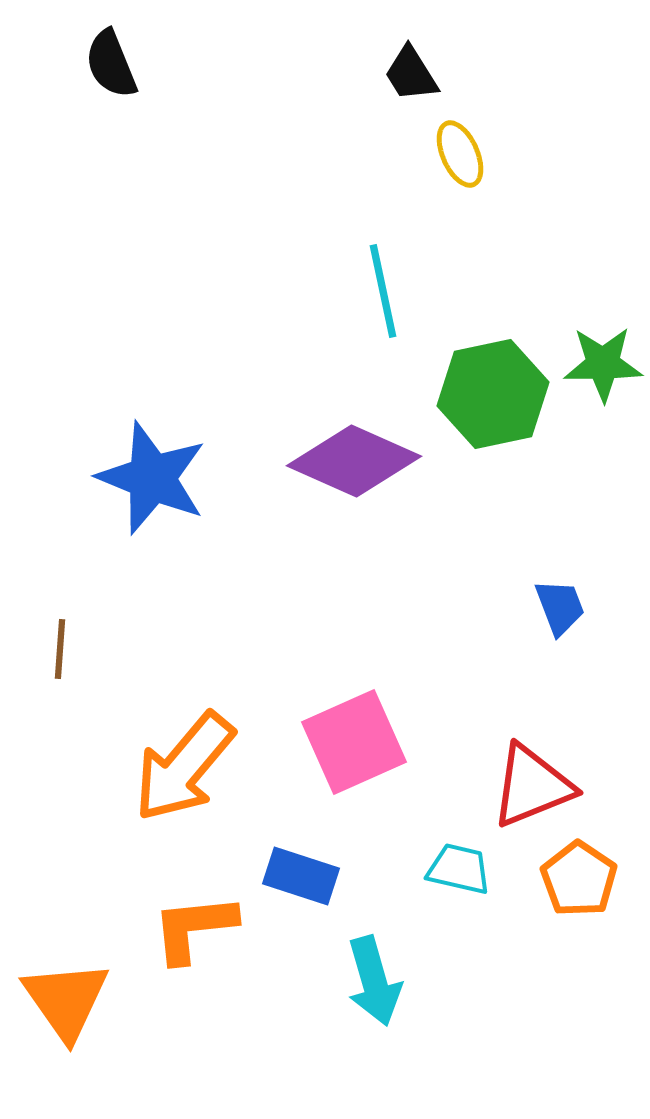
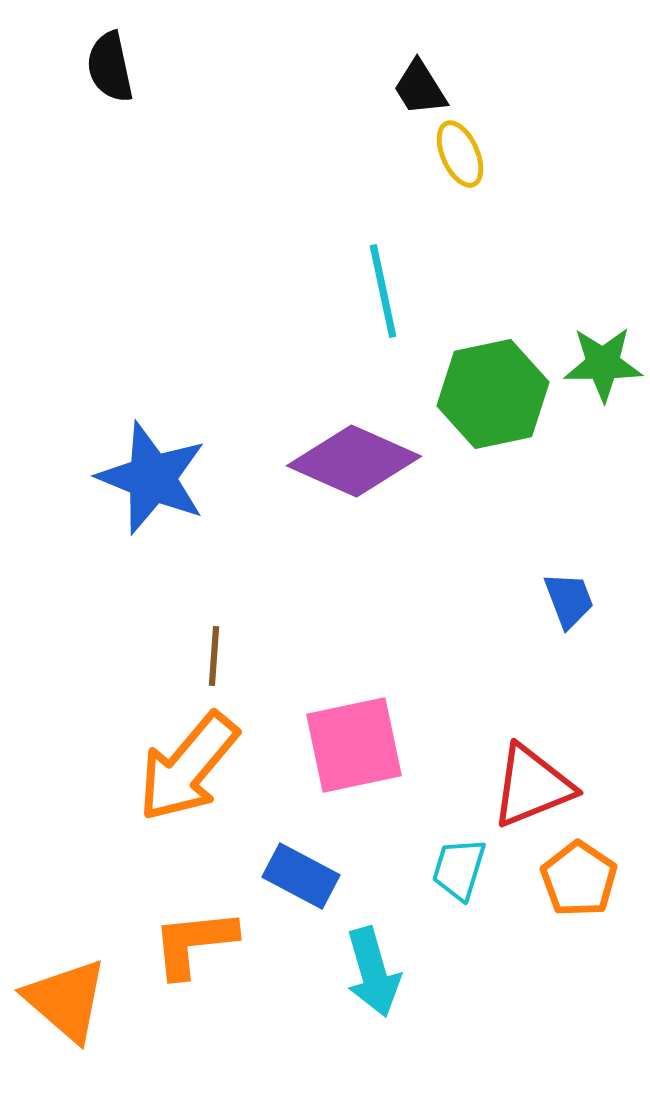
black semicircle: moved 1 px left, 3 px down; rotated 10 degrees clockwise
black trapezoid: moved 9 px right, 14 px down
blue trapezoid: moved 9 px right, 7 px up
brown line: moved 154 px right, 7 px down
pink square: moved 3 px down; rotated 12 degrees clockwise
orange arrow: moved 4 px right
cyan trapezoid: rotated 86 degrees counterclockwise
blue rectangle: rotated 10 degrees clockwise
orange L-shape: moved 15 px down
cyan arrow: moved 1 px left, 9 px up
orange triangle: rotated 14 degrees counterclockwise
